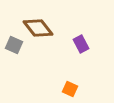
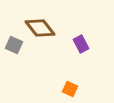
brown diamond: moved 2 px right
